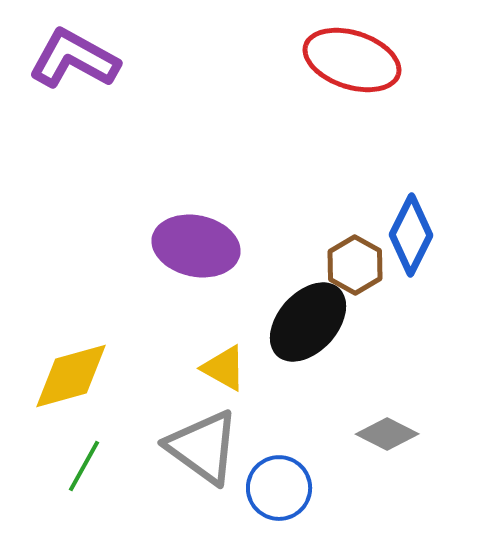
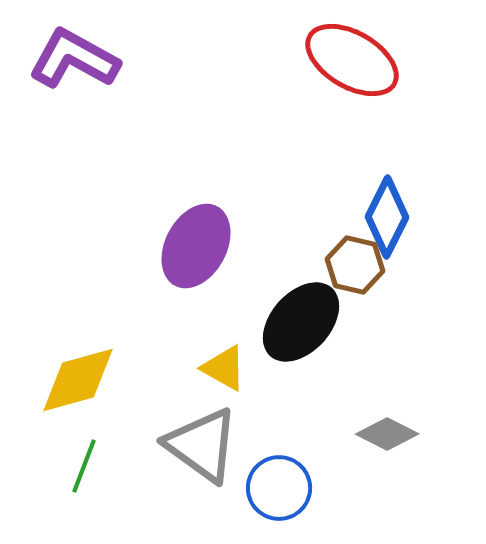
red ellipse: rotated 12 degrees clockwise
blue diamond: moved 24 px left, 18 px up
purple ellipse: rotated 74 degrees counterclockwise
brown hexagon: rotated 16 degrees counterclockwise
black ellipse: moved 7 px left
yellow diamond: moved 7 px right, 4 px down
gray triangle: moved 1 px left, 2 px up
green line: rotated 8 degrees counterclockwise
